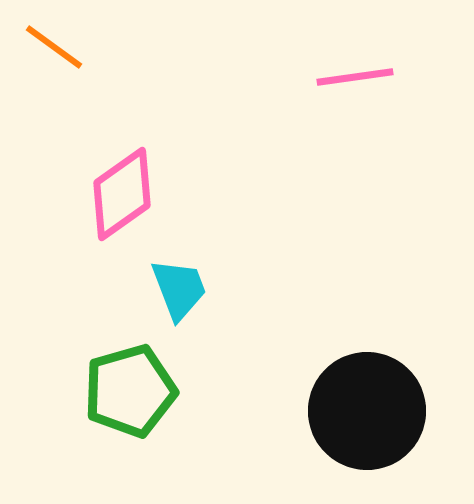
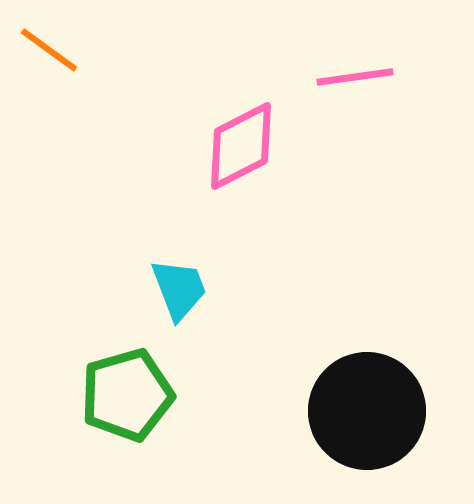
orange line: moved 5 px left, 3 px down
pink diamond: moved 119 px right, 48 px up; rotated 8 degrees clockwise
green pentagon: moved 3 px left, 4 px down
